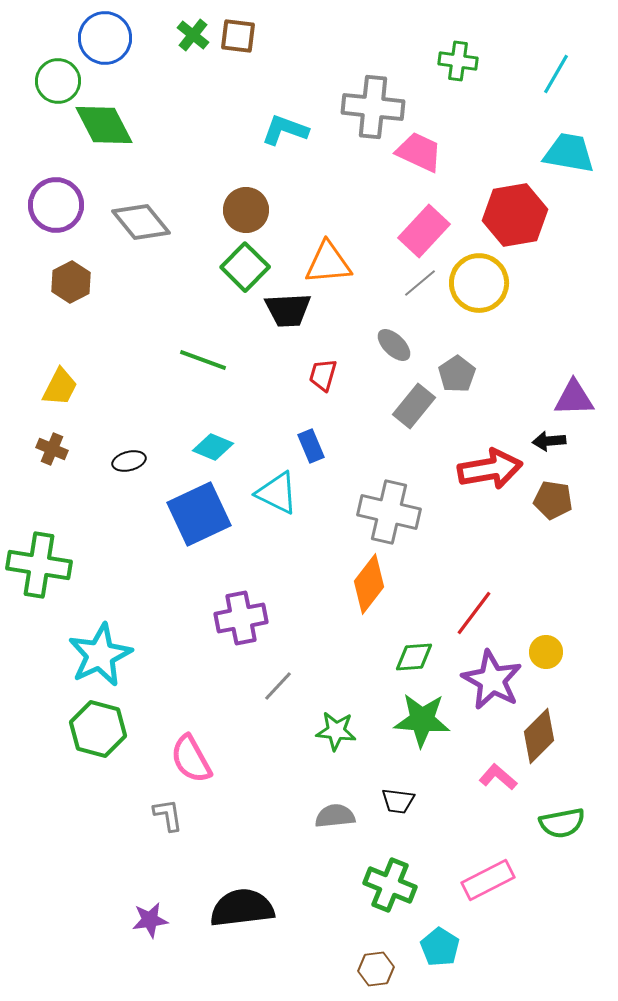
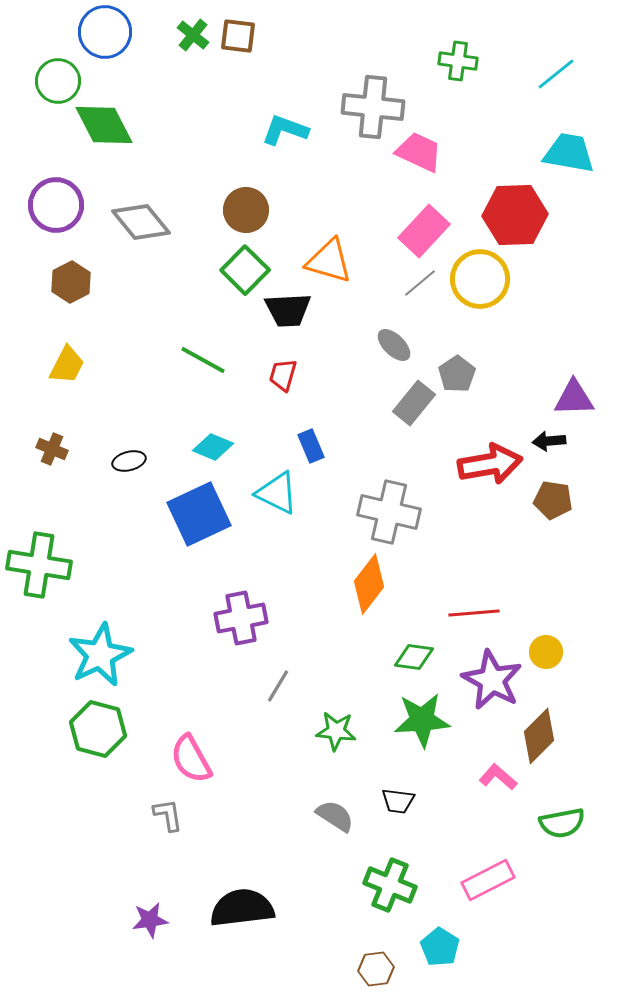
blue circle at (105, 38): moved 6 px up
cyan line at (556, 74): rotated 21 degrees clockwise
red hexagon at (515, 215): rotated 8 degrees clockwise
orange triangle at (328, 263): moved 1 px right, 2 px up; rotated 21 degrees clockwise
green square at (245, 267): moved 3 px down
yellow circle at (479, 283): moved 1 px right, 4 px up
green line at (203, 360): rotated 9 degrees clockwise
red trapezoid at (323, 375): moved 40 px left
yellow trapezoid at (60, 387): moved 7 px right, 22 px up
gray rectangle at (414, 406): moved 3 px up
red arrow at (490, 469): moved 5 px up
red line at (474, 613): rotated 48 degrees clockwise
green diamond at (414, 657): rotated 12 degrees clockwise
gray line at (278, 686): rotated 12 degrees counterclockwise
green star at (422, 720): rotated 8 degrees counterclockwise
gray semicircle at (335, 816): rotated 39 degrees clockwise
